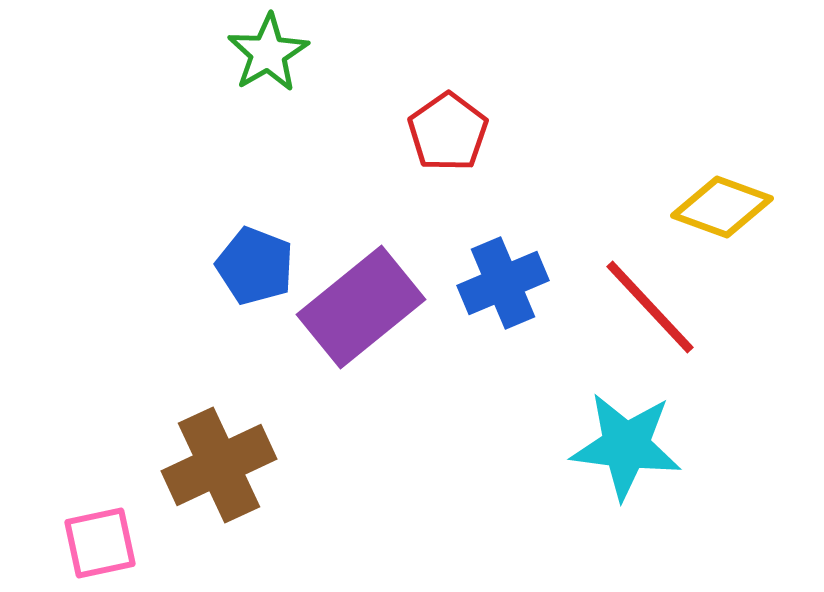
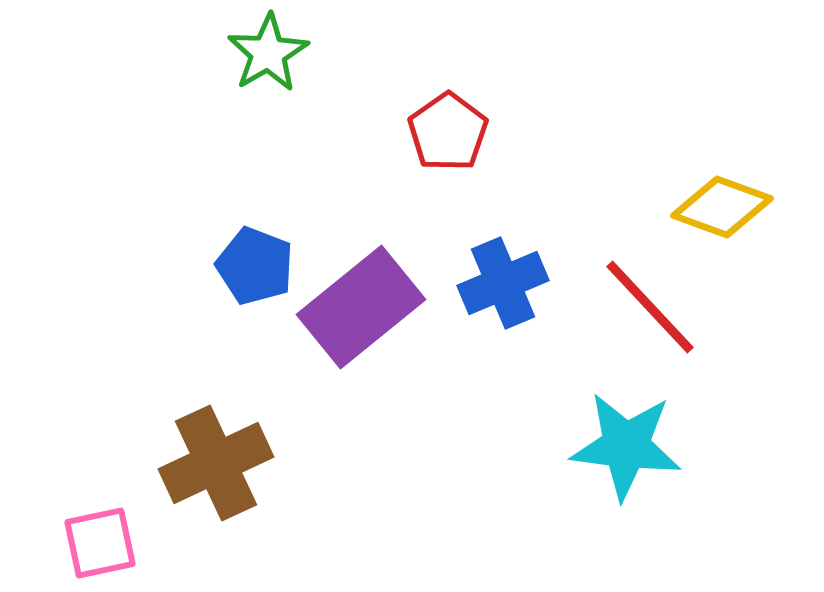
brown cross: moved 3 px left, 2 px up
